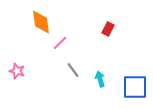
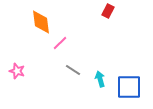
red rectangle: moved 18 px up
gray line: rotated 21 degrees counterclockwise
blue square: moved 6 px left
